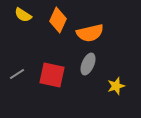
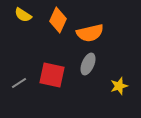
gray line: moved 2 px right, 9 px down
yellow star: moved 3 px right
